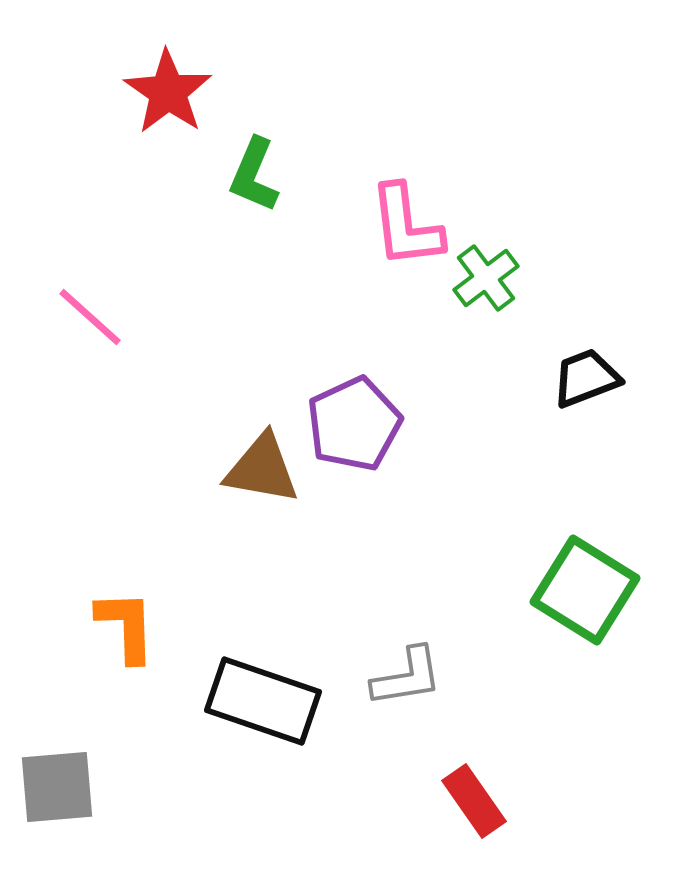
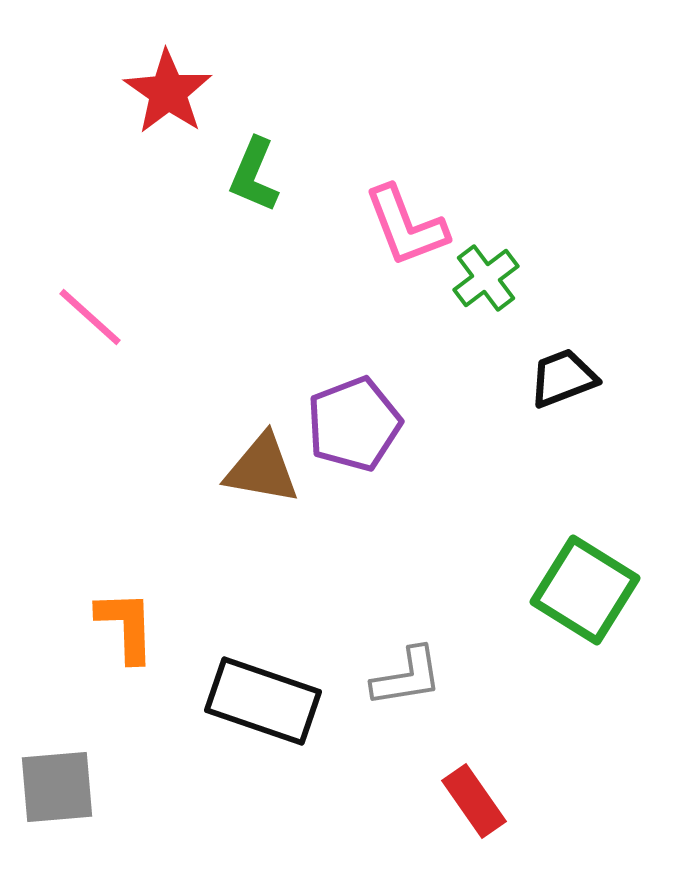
pink L-shape: rotated 14 degrees counterclockwise
black trapezoid: moved 23 px left
purple pentagon: rotated 4 degrees clockwise
